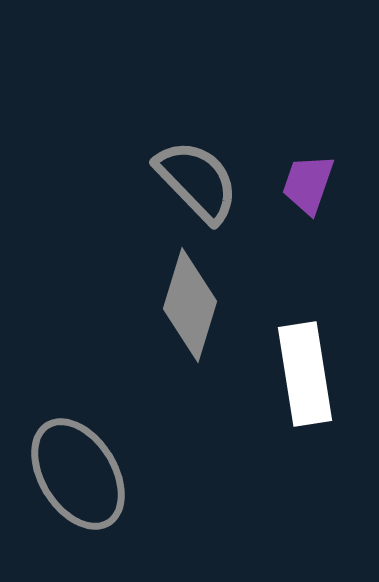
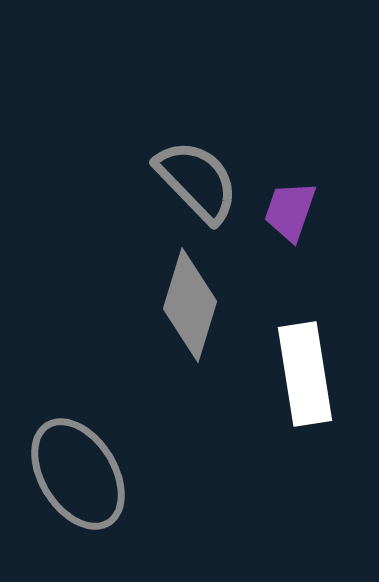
purple trapezoid: moved 18 px left, 27 px down
